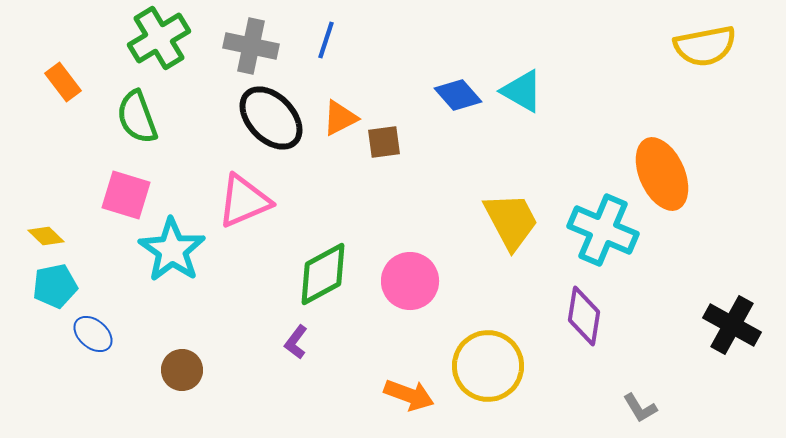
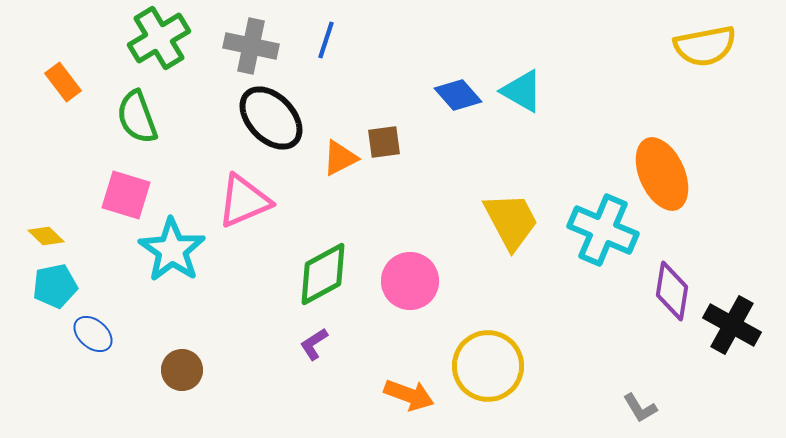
orange triangle: moved 40 px down
purple diamond: moved 88 px right, 25 px up
purple L-shape: moved 18 px right, 2 px down; rotated 20 degrees clockwise
